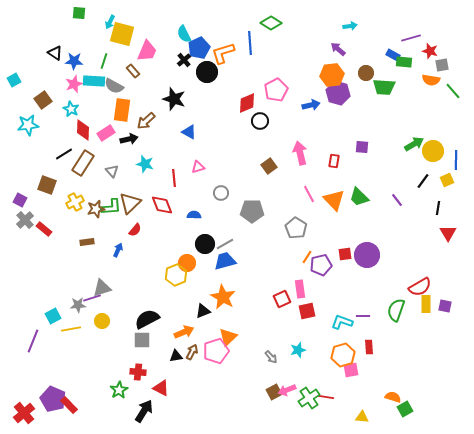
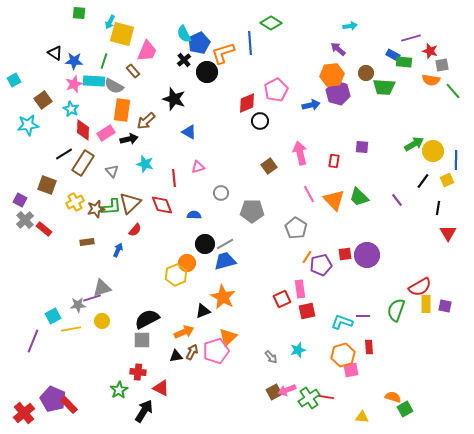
blue pentagon at (199, 48): moved 5 px up
